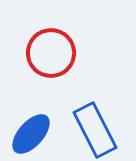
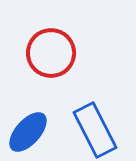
blue ellipse: moved 3 px left, 2 px up
